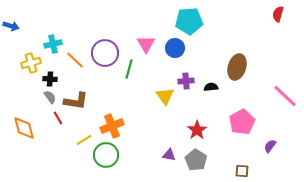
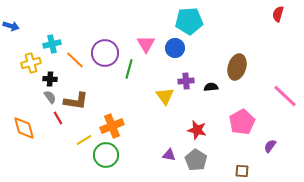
cyan cross: moved 1 px left
red star: rotated 24 degrees counterclockwise
